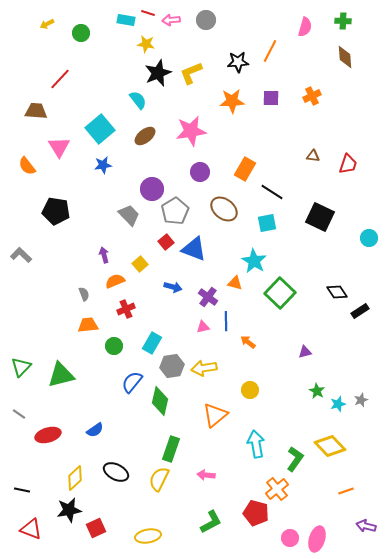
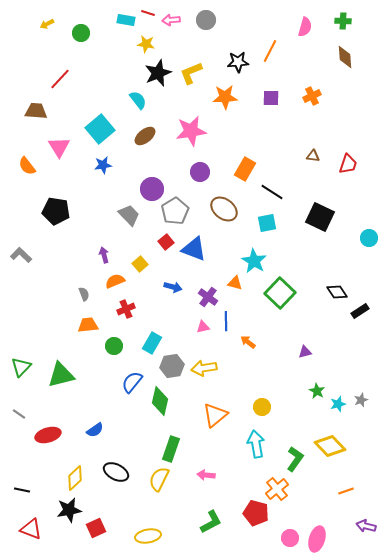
orange star at (232, 101): moved 7 px left, 4 px up
yellow circle at (250, 390): moved 12 px right, 17 px down
